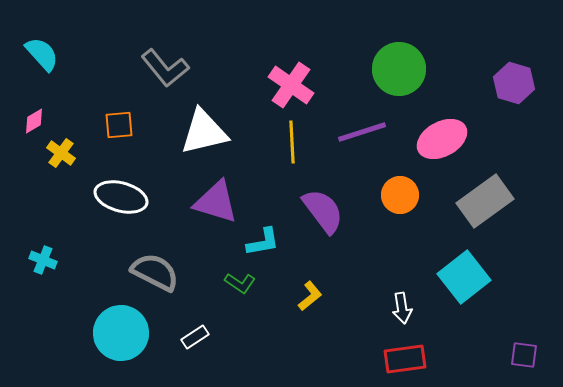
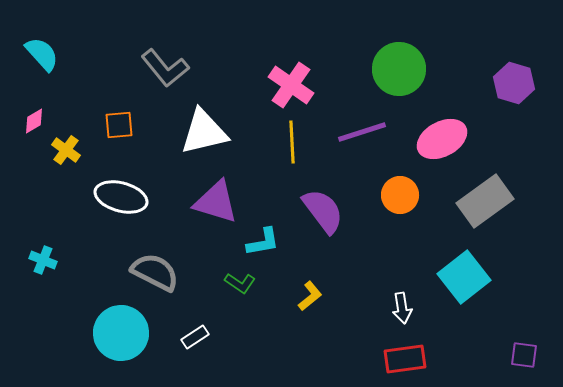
yellow cross: moved 5 px right, 3 px up
